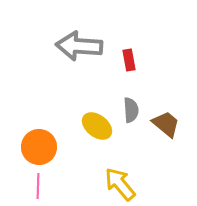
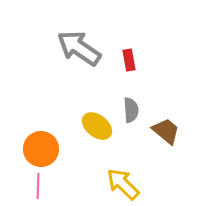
gray arrow: moved 2 px down; rotated 30 degrees clockwise
brown trapezoid: moved 7 px down
orange circle: moved 2 px right, 2 px down
yellow arrow: moved 3 px right; rotated 6 degrees counterclockwise
